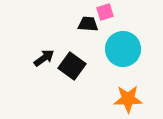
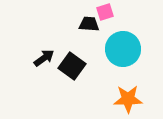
black trapezoid: moved 1 px right
